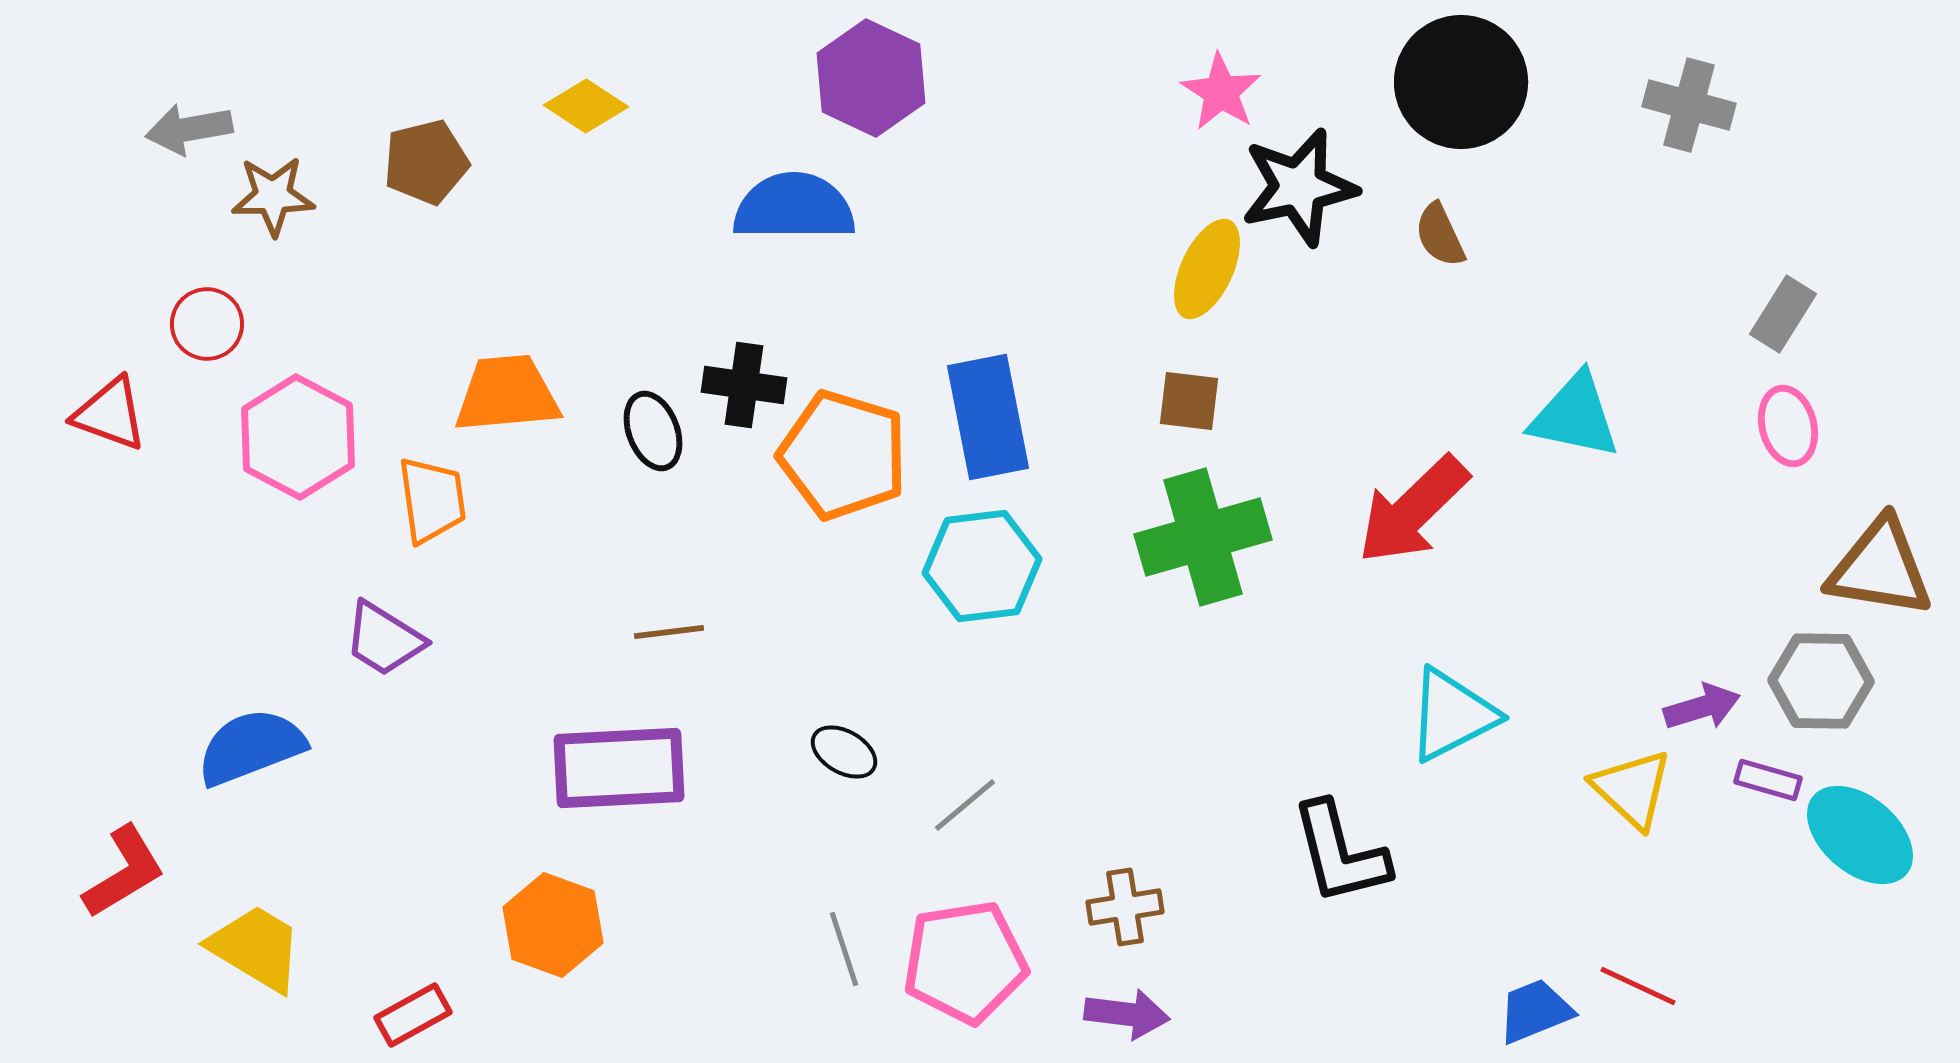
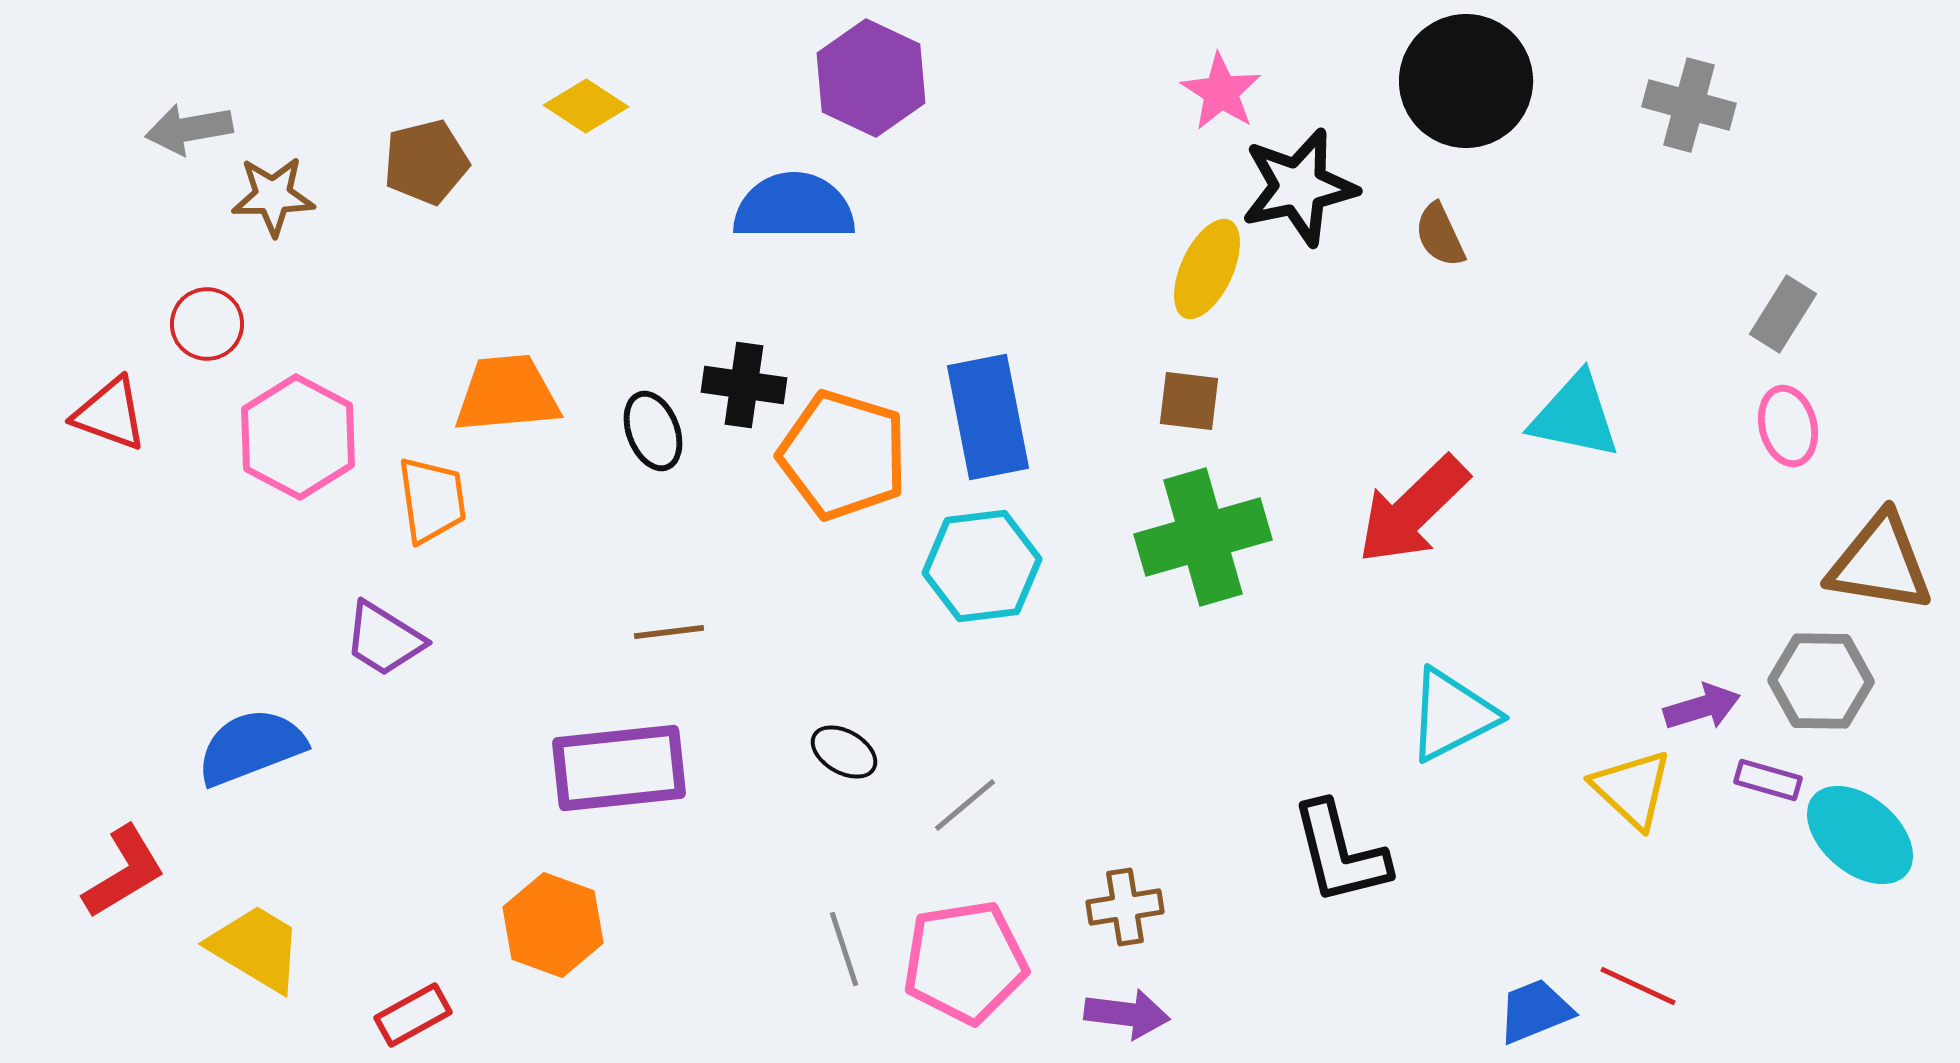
black circle at (1461, 82): moved 5 px right, 1 px up
brown triangle at (1880, 568): moved 5 px up
purple rectangle at (619, 768): rotated 3 degrees counterclockwise
